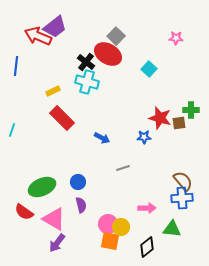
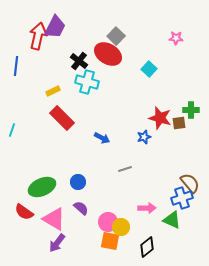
purple trapezoid: rotated 25 degrees counterclockwise
red arrow: rotated 80 degrees clockwise
black cross: moved 7 px left, 1 px up
blue star: rotated 16 degrees counterclockwise
gray line: moved 2 px right, 1 px down
brown semicircle: moved 7 px right, 2 px down
blue cross: rotated 15 degrees counterclockwise
purple semicircle: moved 3 px down; rotated 35 degrees counterclockwise
pink circle: moved 2 px up
green triangle: moved 9 px up; rotated 18 degrees clockwise
